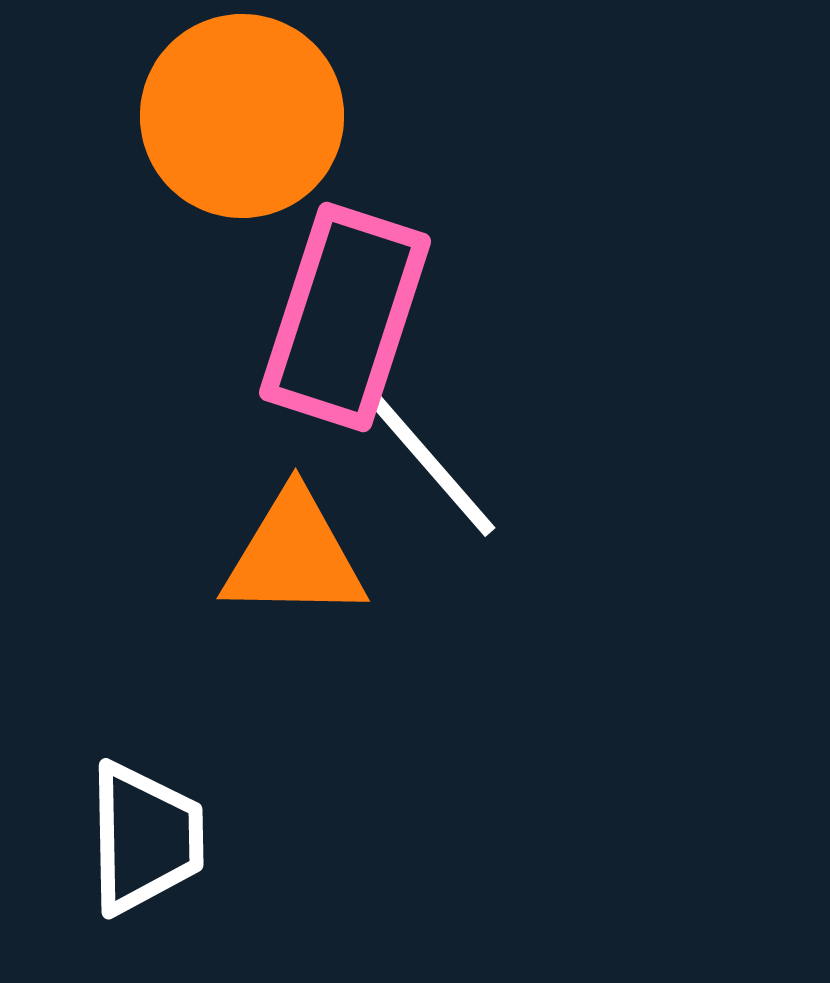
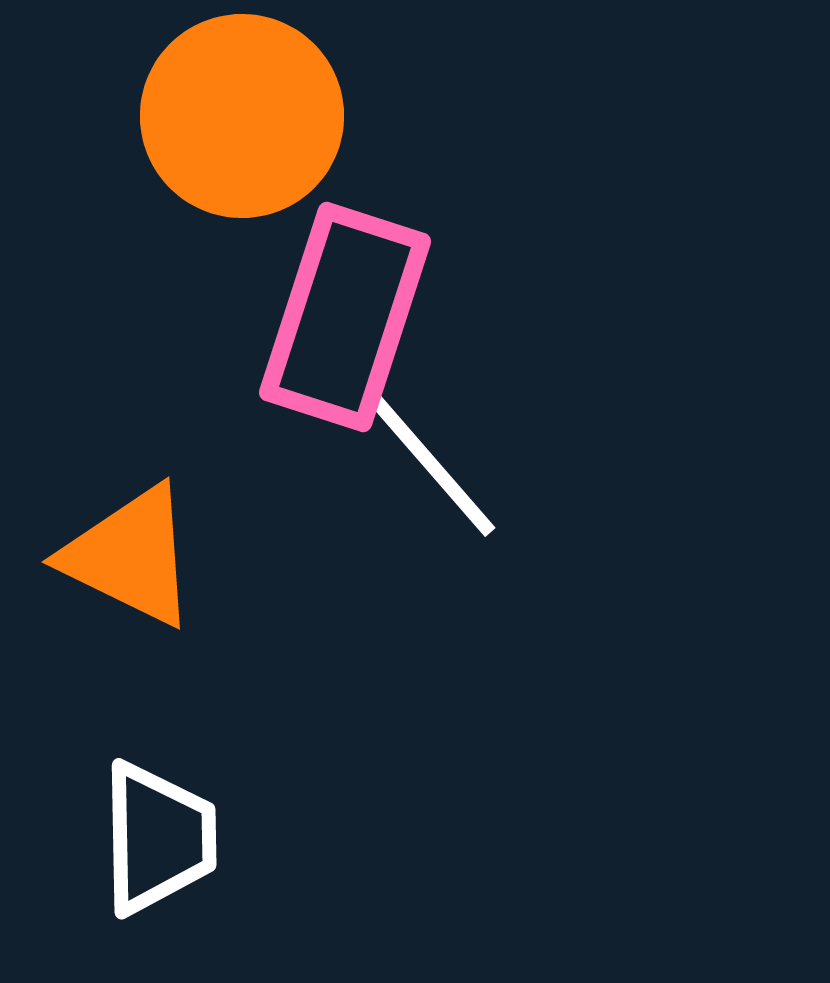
orange triangle: moved 164 px left; rotated 25 degrees clockwise
white trapezoid: moved 13 px right
